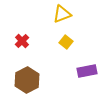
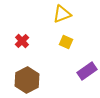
yellow square: rotated 16 degrees counterclockwise
purple rectangle: rotated 24 degrees counterclockwise
